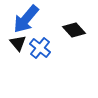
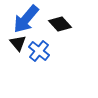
black diamond: moved 14 px left, 6 px up
blue cross: moved 1 px left, 3 px down
